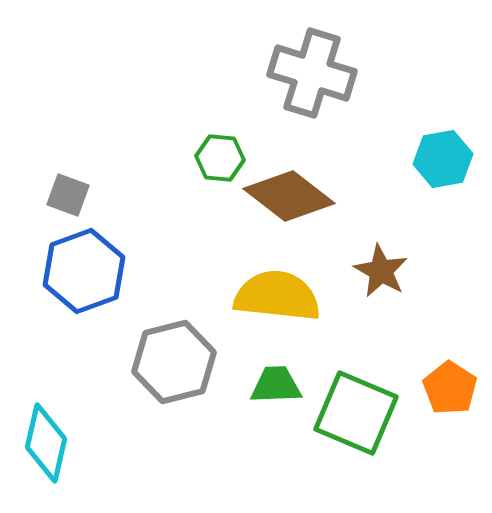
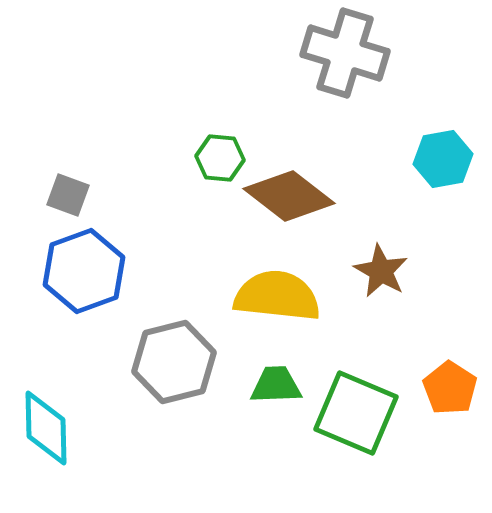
gray cross: moved 33 px right, 20 px up
cyan diamond: moved 15 px up; rotated 14 degrees counterclockwise
